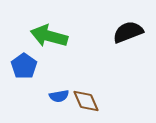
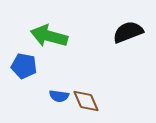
blue pentagon: rotated 25 degrees counterclockwise
blue semicircle: rotated 18 degrees clockwise
